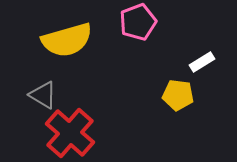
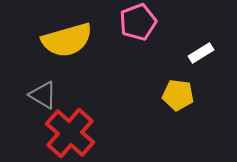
white rectangle: moved 1 px left, 9 px up
